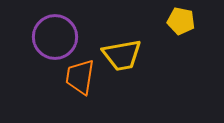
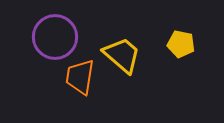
yellow pentagon: moved 23 px down
yellow trapezoid: rotated 129 degrees counterclockwise
